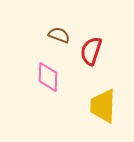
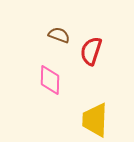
pink diamond: moved 2 px right, 3 px down
yellow trapezoid: moved 8 px left, 14 px down
